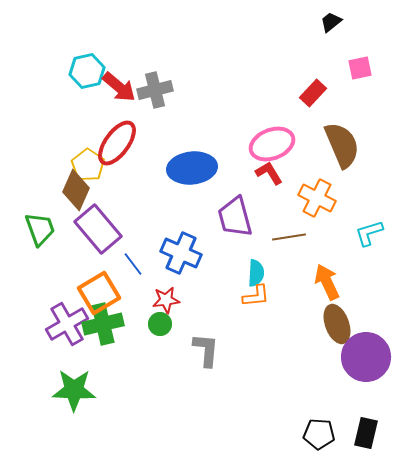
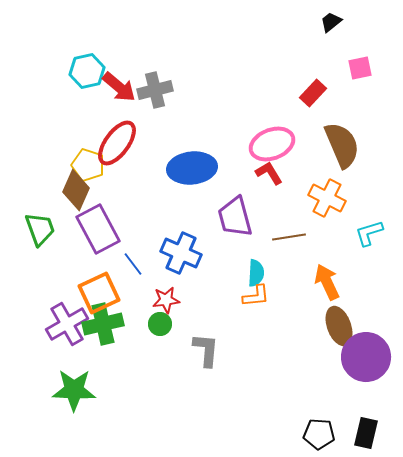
yellow pentagon: rotated 16 degrees counterclockwise
orange cross: moved 10 px right
purple rectangle: rotated 12 degrees clockwise
orange square: rotated 6 degrees clockwise
brown ellipse: moved 2 px right, 2 px down
